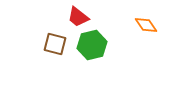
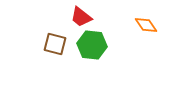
red trapezoid: moved 3 px right
green hexagon: rotated 20 degrees clockwise
